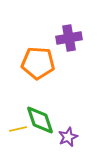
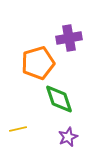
orange pentagon: rotated 20 degrees counterclockwise
green diamond: moved 19 px right, 21 px up
